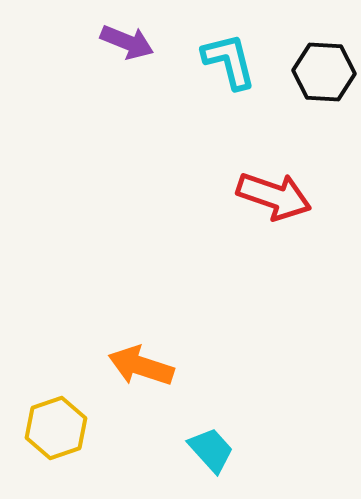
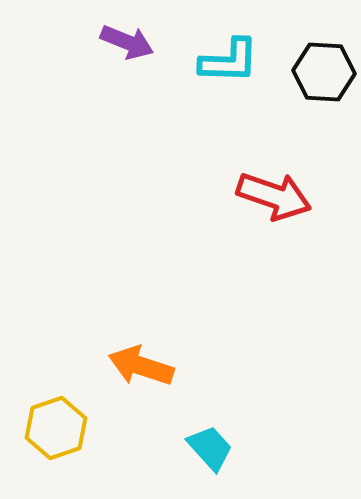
cyan L-shape: rotated 106 degrees clockwise
cyan trapezoid: moved 1 px left, 2 px up
